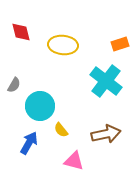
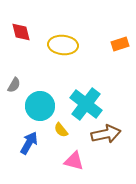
cyan cross: moved 20 px left, 23 px down
